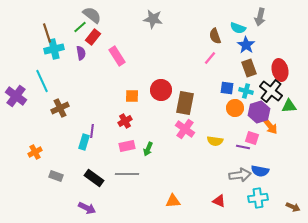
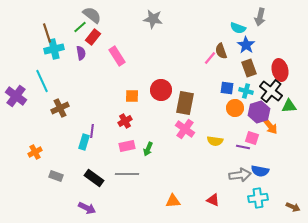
brown semicircle at (215, 36): moved 6 px right, 15 px down
red triangle at (219, 201): moved 6 px left, 1 px up
